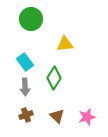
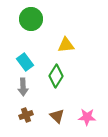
yellow triangle: moved 1 px right, 1 px down
green diamond: moved 2 px right, 2 px up
gray arrow: moved 2 px left
pink star: rotated 18 degrees clockwise
